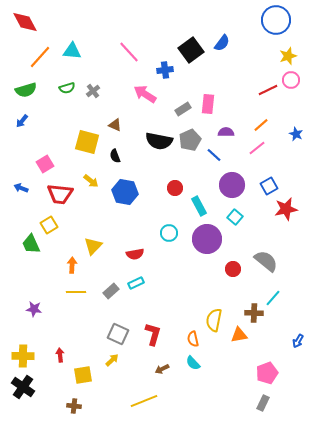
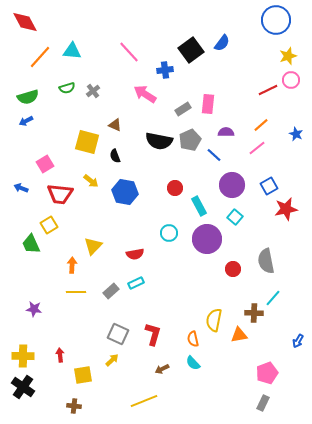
green semicircle at (26, 90): moved 2 px right, 7 px down
blue arrow at (22, 121): moved 4 px right; rotated 24 degrees clockwise
gray semicircle at (266, 261): rotated 140 degrees counterclockwise
